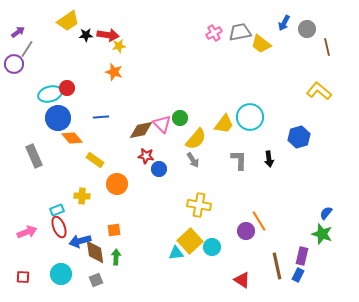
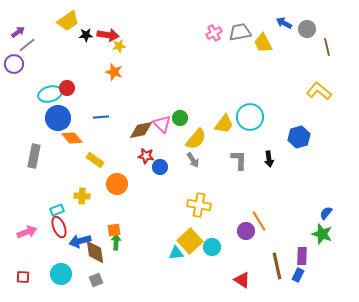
blue arrow at (284, 23): rotated 91 degrees clockwise
yellow trapezoid at (261, 44): moved 2 px right, 1 px up; rotated 25 degrees clockwise
gray line at (27, 49): moved 4 px up; rotated 18 degrees clockwise
gray rectangle at (34, 156): rotated 35 degrees clockwise
blue circle at (159, 169): moved 1 px right, 2 px up
purple rectangle at (302, 256): rotated 12 degrees counterclockwise
green arrow at (116, 257): moved 15 px up
